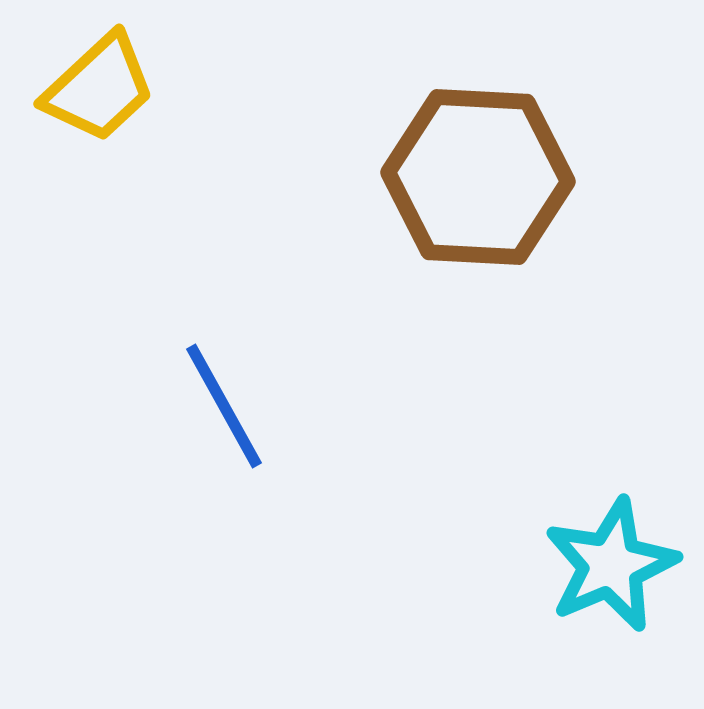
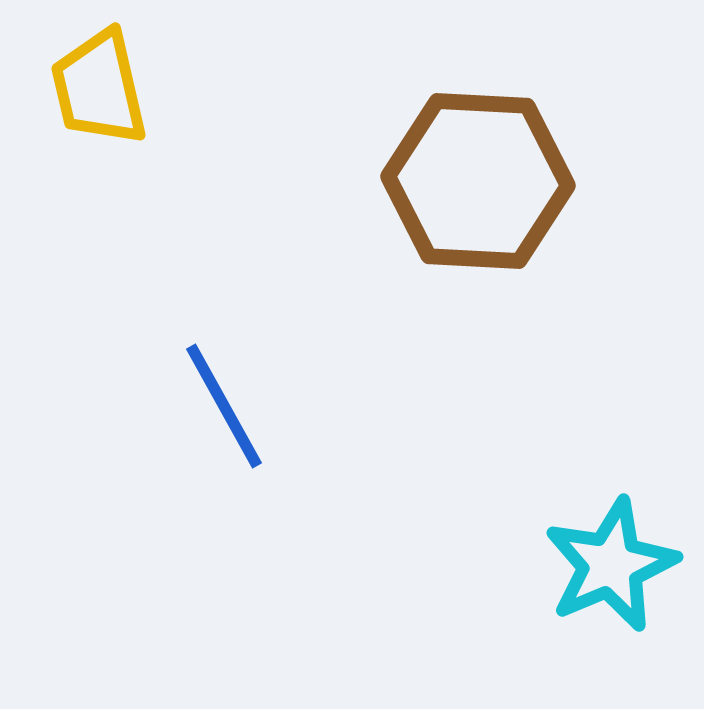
yellow trapezoid: rotated 120 degrees clockwise
brown hexagon: moved 4 px down
